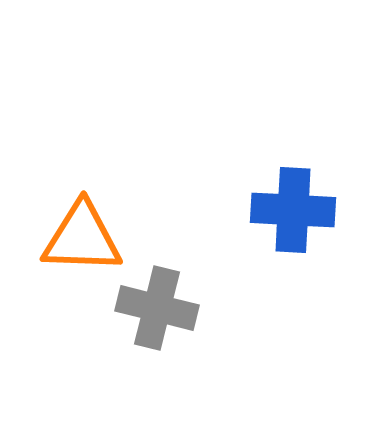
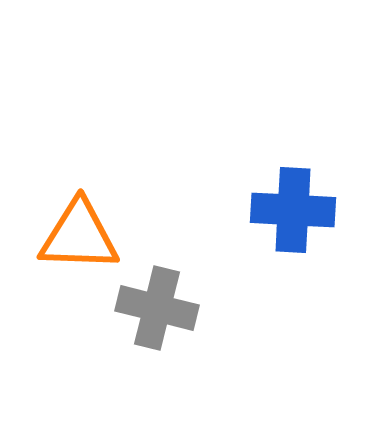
orange triangle: moved 3 px left, 2 px up
